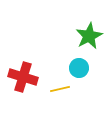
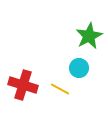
red cross: moved 8 px down
yellow line: rotated 42 degrees clockwise
